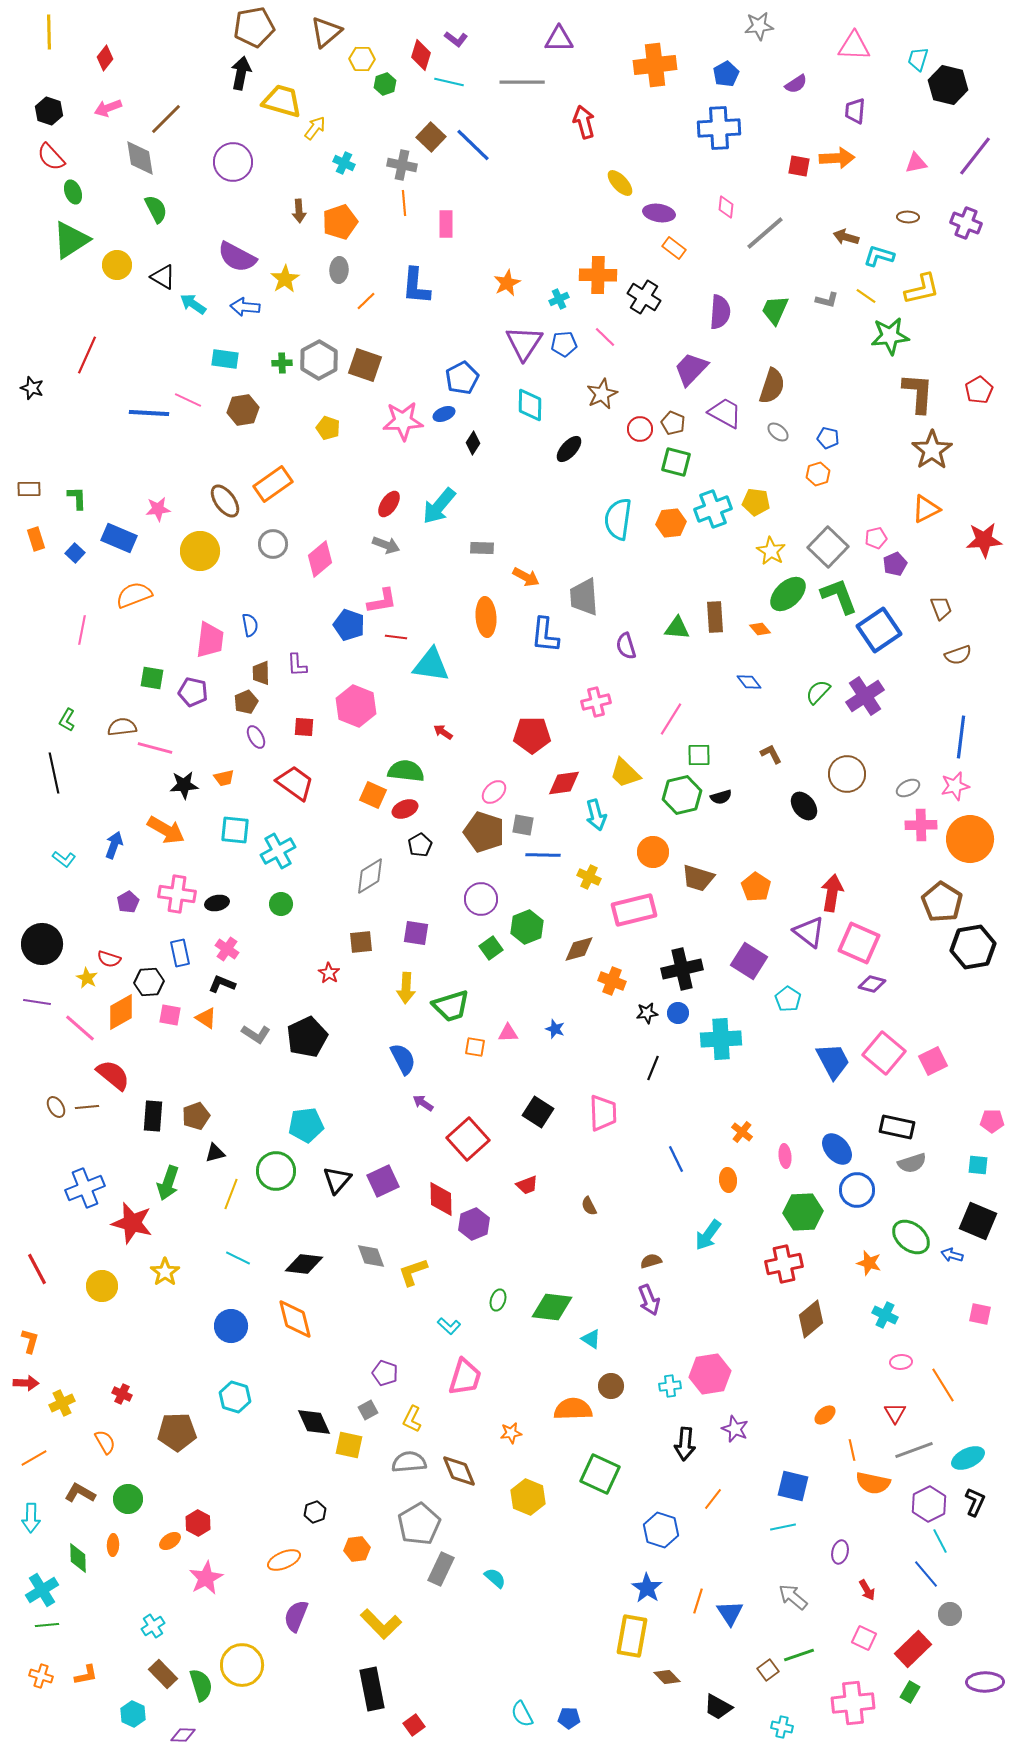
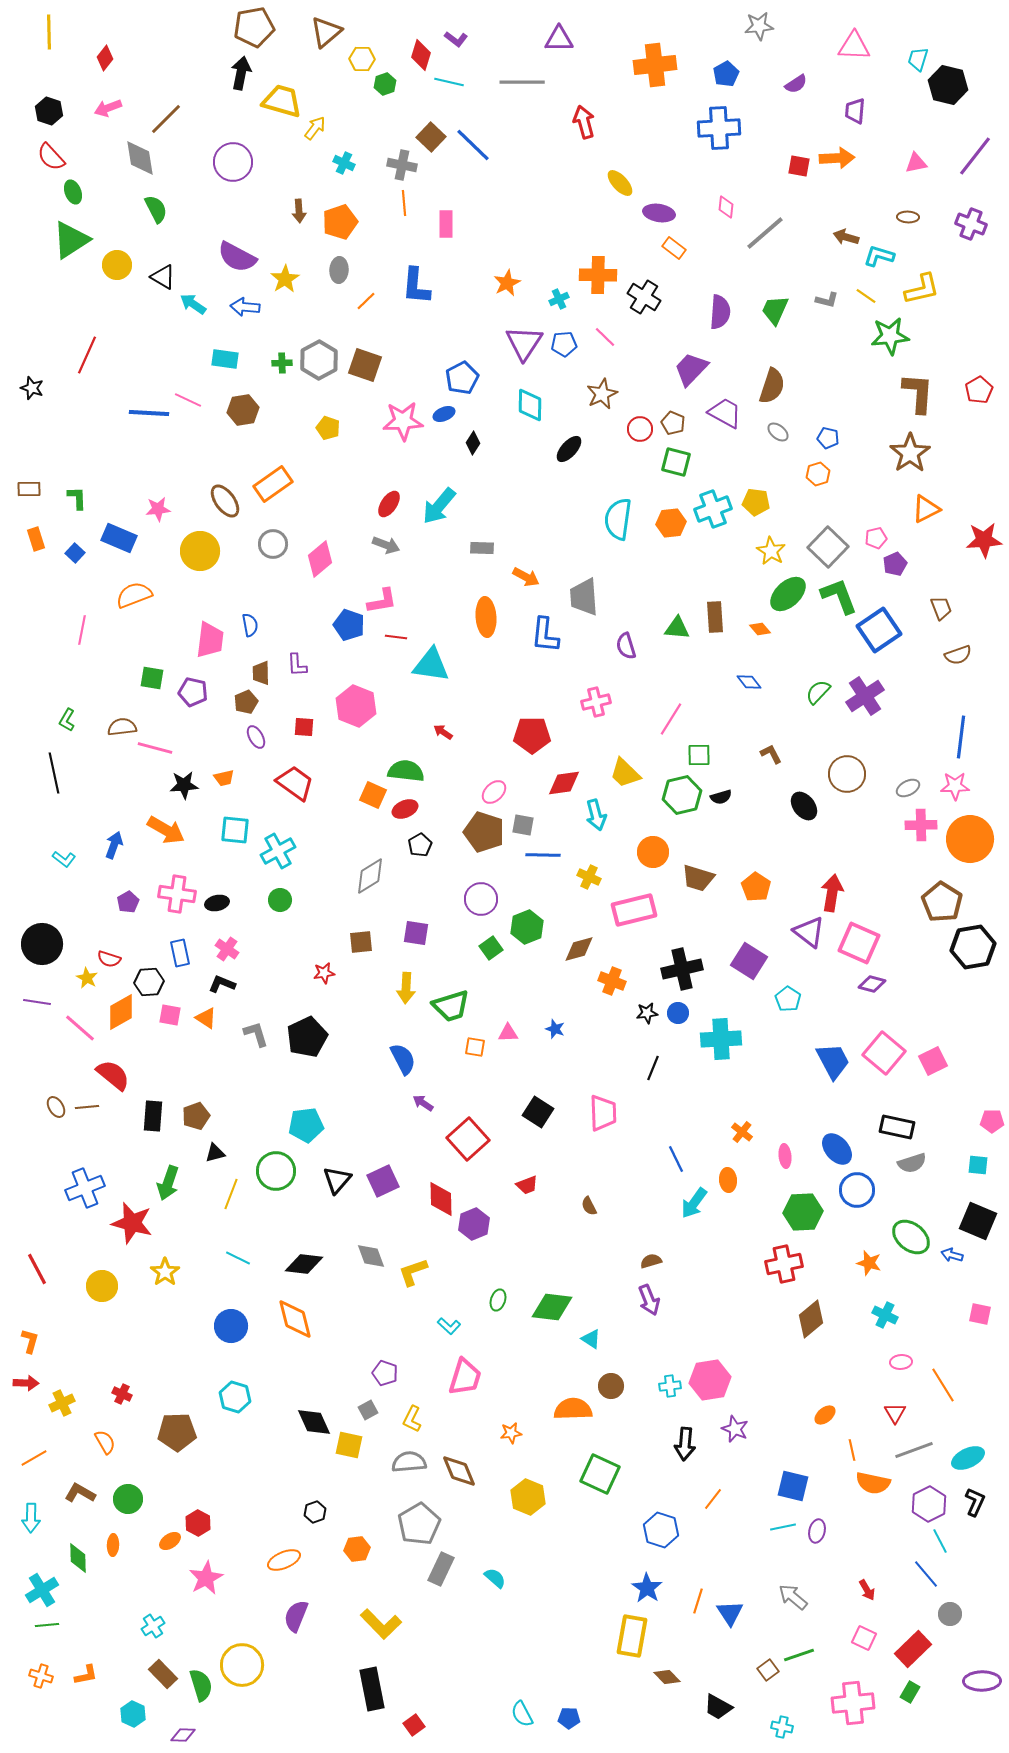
purple cross at (966, 223): moved 5 px right, 1 px down
brown star at (932, 450): moved 22 px left, 3 px down
pink star at (955, 786): rotated 12 degrees clockwise
green circle at (281, 904): moved 1 px left, 4 px up
red star at (329, 973): moved 5 px left; rotated 30 degrees clockwise
gray L-shape at (256, 1034): rotated 140 degrees counterclockwise
cyan arrow at (708, 1235): moved 14 px left, 32 px up
pink hexagon at (710, 1374): moved 6 px down
purple ellipse at (840, 1552): moved 23 px left, 21 px up
purple ellipse at (985, 1682): moved 3 px left, 1 px up
